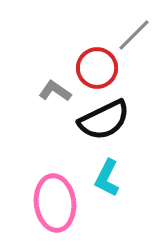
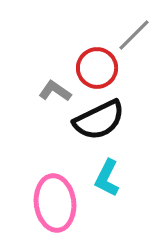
black semicircle: moved 5 px left
